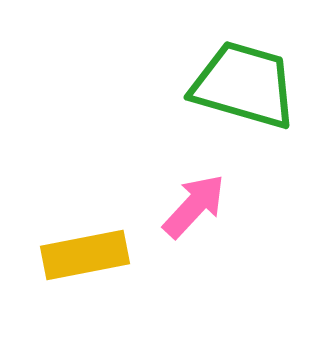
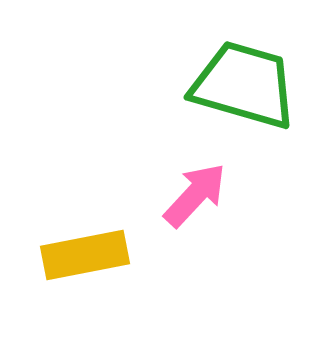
pink arrow: moved 1 px right, 11 px up
